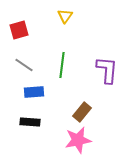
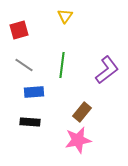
purple L-shape: rotated 48 degrees clockwise
